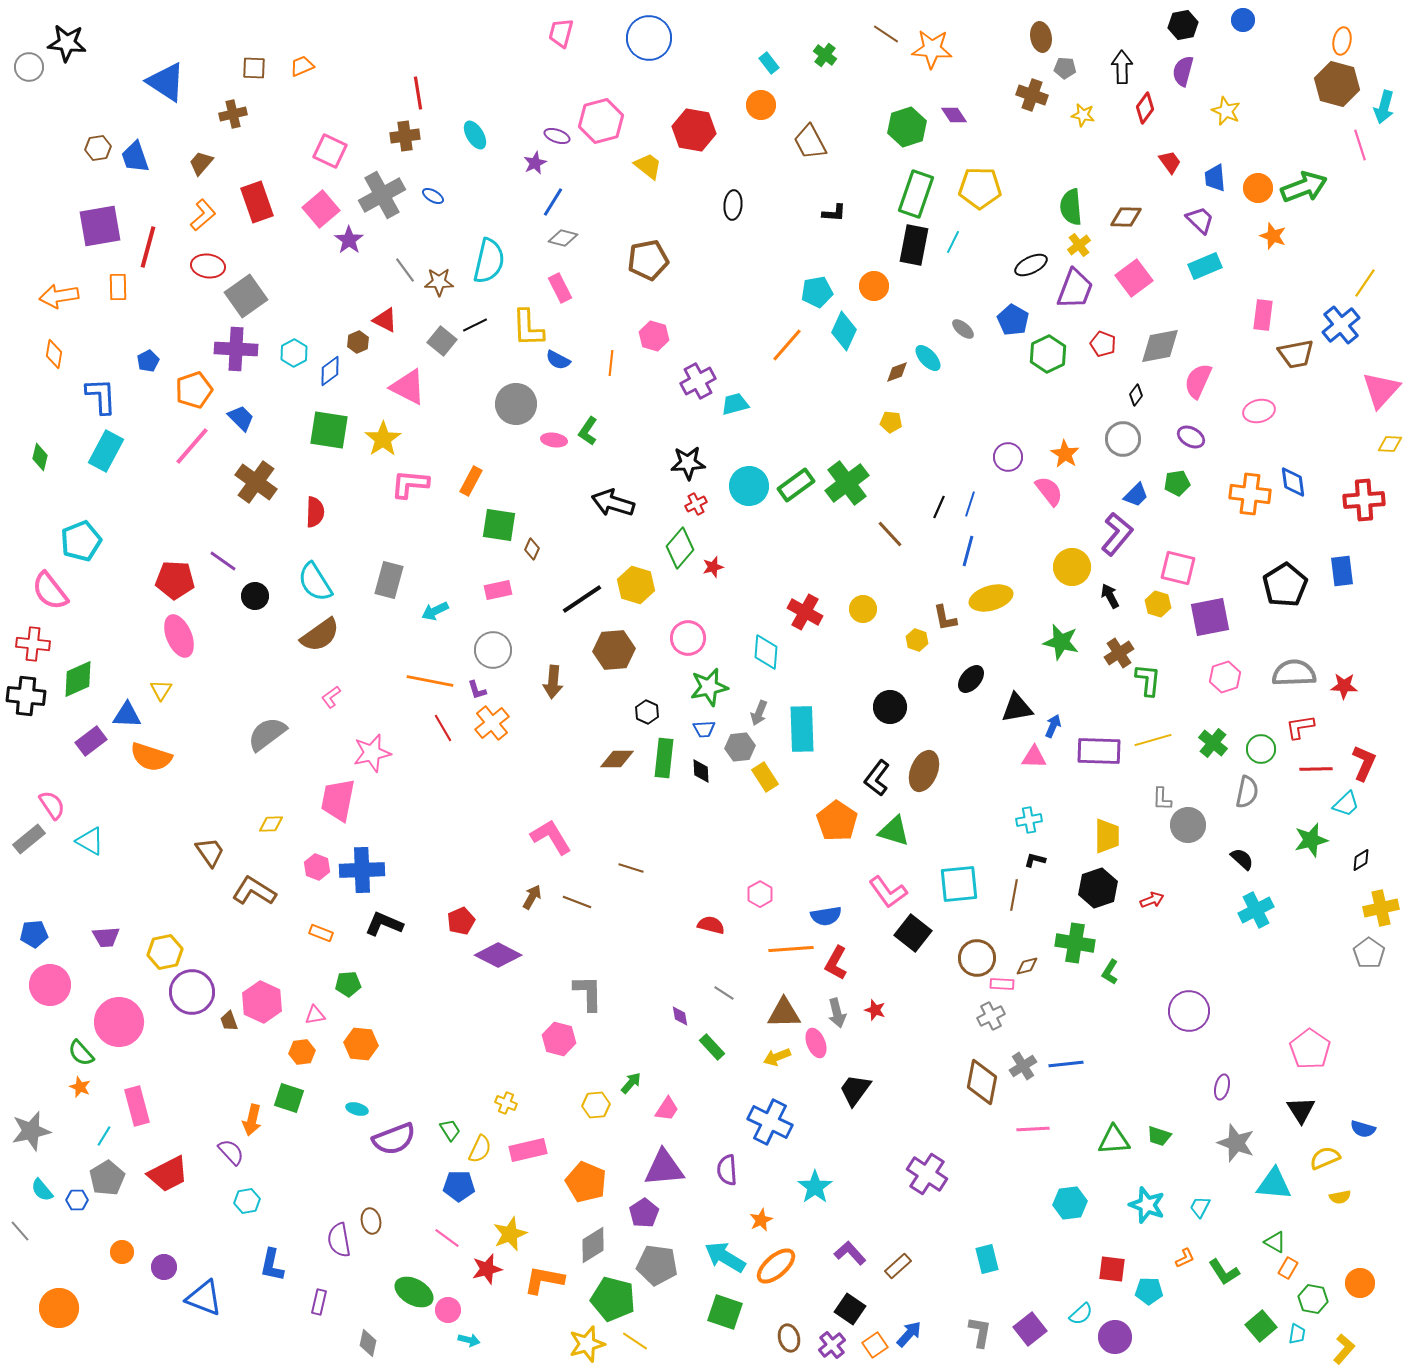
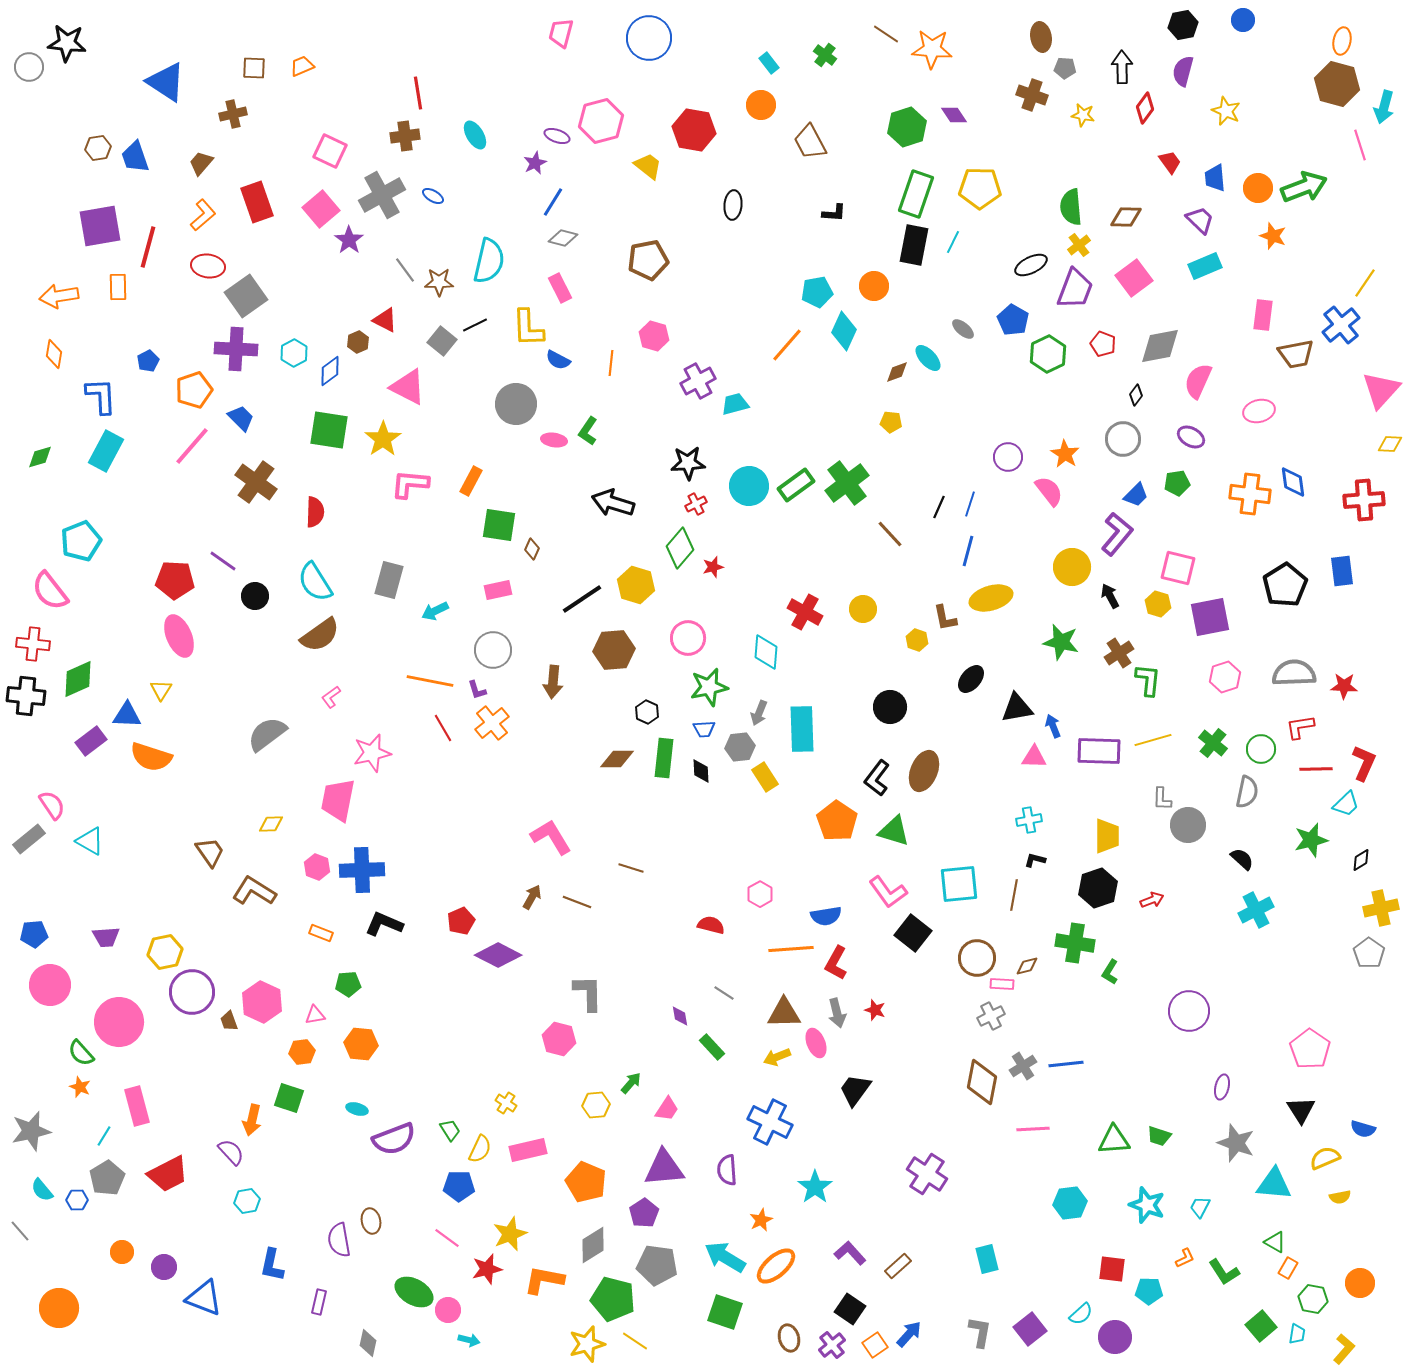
green diamond at (40, 457): rotated 60 degrees clockwise
blue arrow at (1053, 726): rotated 45 degrees counterclockwise
yellow cross at (506, 1103): rotated 10 degrees clockwise
